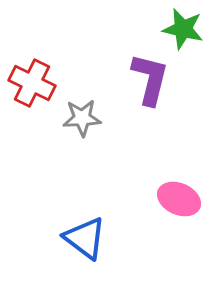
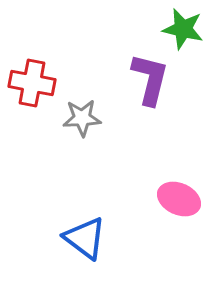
red cross: rotated 15 degrees counterclockwise
